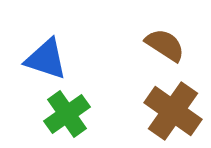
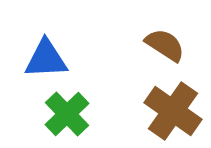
blue triangle: rotated 21 degrees counterclockwise
green cross: rotated 9 degrees counterclockwise
